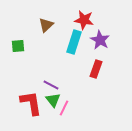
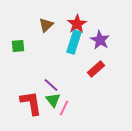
red star: moved 7 px left, 4 px down; rotated 30 degrees clockwise
red rectangle: rotated 30 degrees clockwise
purple line: rotated 14 degrees clockwise
